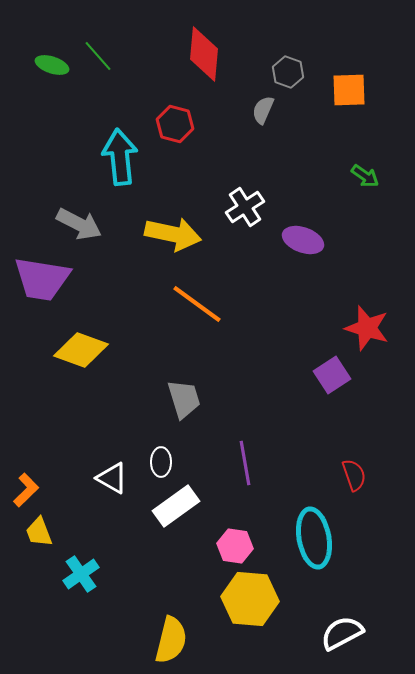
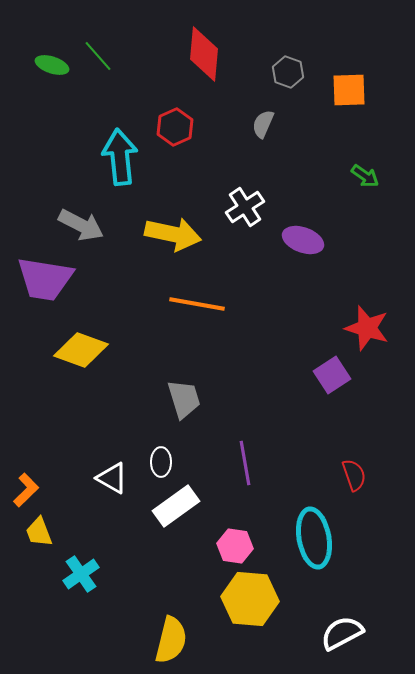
gray semicircle: moved 14 px down
red hexagon: moved 3 px down; rotated 21 degrees clockwise
gray arrow: moved 2 px right, 1 px down
purple trapezoid: moved 3 px right
orange line: rotated 26 degrees counterclockwise
